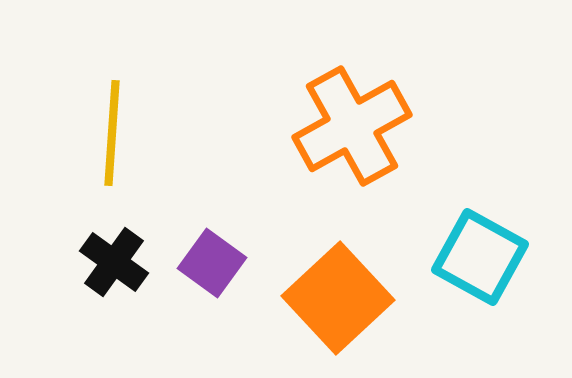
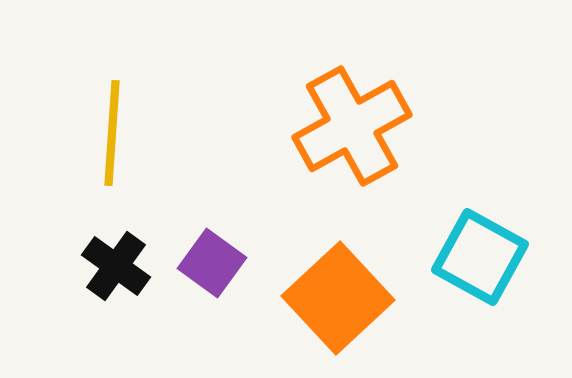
black cross: moved 2 px right, 4 px down
